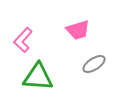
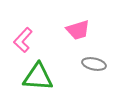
gray ellipse: rotated 45 degrees clockwise
